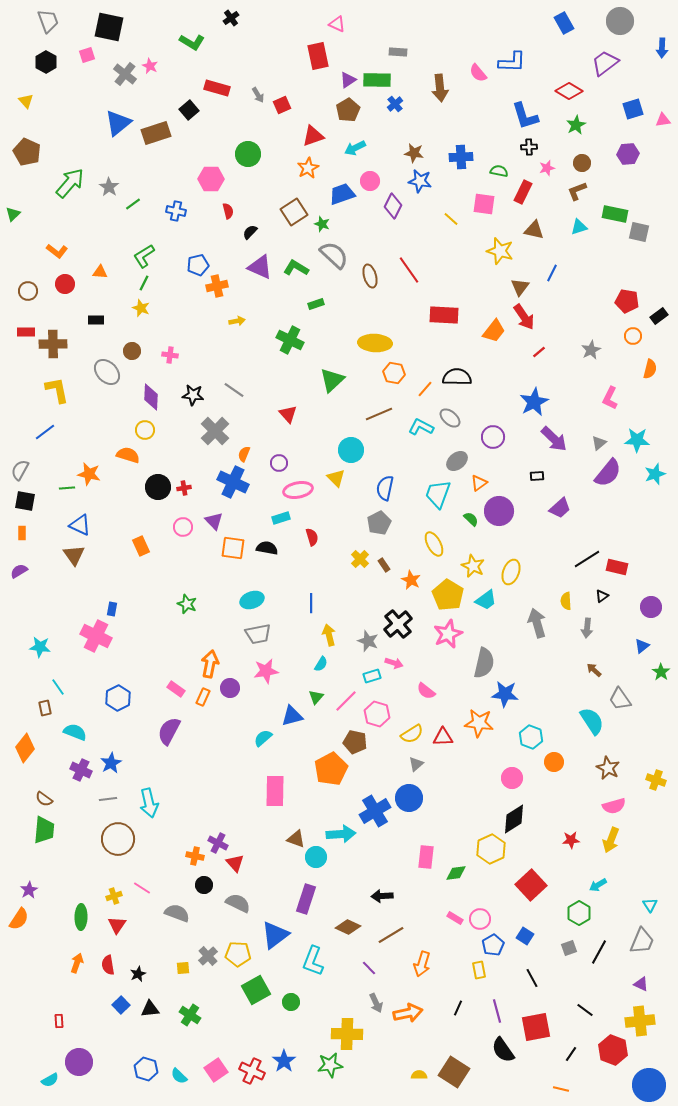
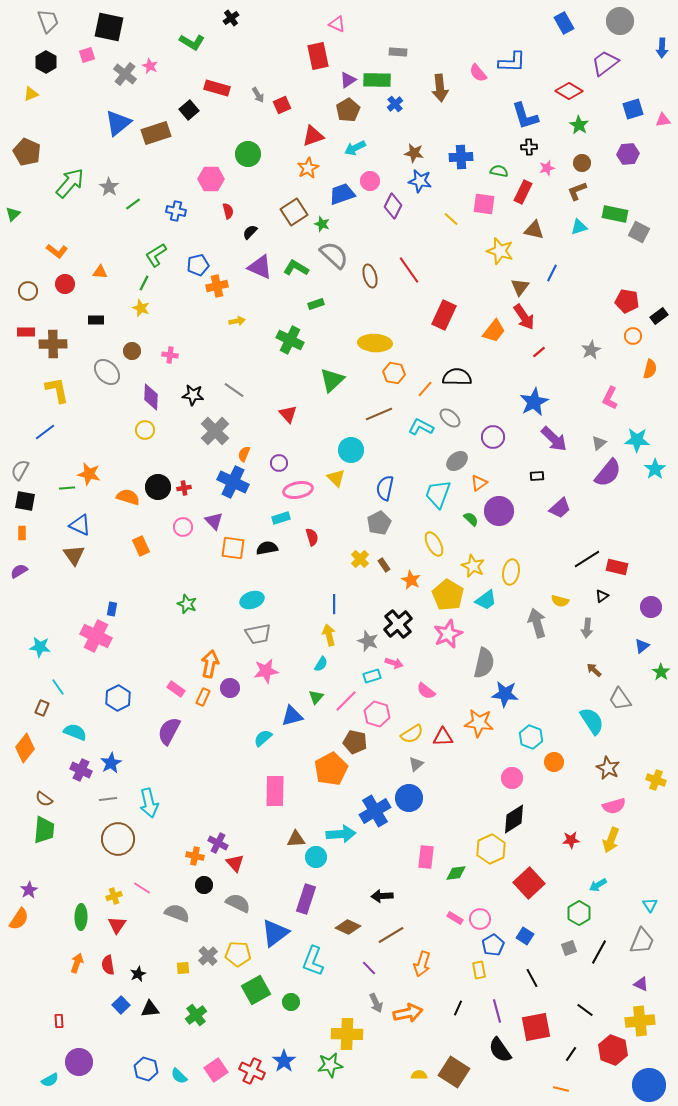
yellow triangle at (26, 101): moved 5 px right, 7 px up; rotated 49 degrees clockwise
green star at (576, 125): moved 3 px right; rotated 12 degrees counterclockwise
gray square at (639, 232): rotated 15 degrees clockwise
green L-shape at (144, 256): moved 12 px right, 1 px up
red rectangle at (444, 315): rotated 68 degrees counterclockwise
orange semicircle at (128, 455): moved 42 px down
cyan star at (655, 474): moved 5 px up; rotated 15 degrees counterclockwise
black semicircle at (267, 548): rotated 20 degrees counterclockwise
yellow ellipse at (511, 572): rotated 10 degrees counterclockwise
yellow semicircle at (566, 601): moved 6 px left; rotated 72 degrees counterclockwise
blue line at (311, 603): moved 23 px right, 1 px down
brown rectangle at (45, 708): moved 3 px left; rotated 35 degrees clockwise
brown triangle at (296, 839): rotated 24 degrees counterclockwise
red square at (531, 885): moved 2 px left, 2 px up
blue triangle at (275, 935): moved 2 px up
green cross at (190, 1015): moved 6 px right; rotated 20 degrees clockwise
black semicircle at (503, 1050): moved 3 px left
